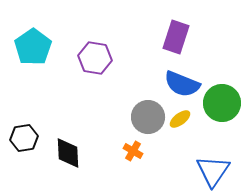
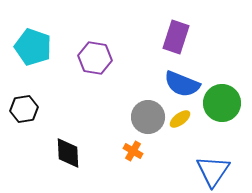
cyan pentagon: rotated 18 degrees counterclockwise
black hexagon: moved 29 px up
